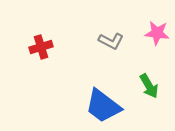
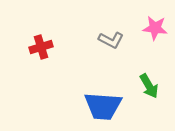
pink star: moved 2 px left, 5 px up
gray L-shape: moved 1 px up
blue trapezoid: rotated 33 degrees counterclockwise
